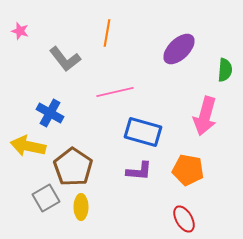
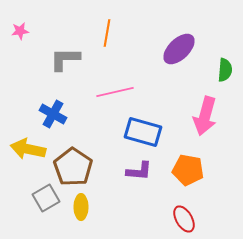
pink star: rotated 24 degrees counterclockwise
gray L-shape: rotated 128 degrees clockwise
blue cross: moved 3 px right, 1 px down
yellow arrow: moved 3 px down
